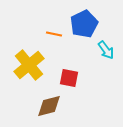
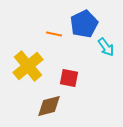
cyan arrow: moved 3 px up
yellow cross: moved 1 px left, 1 px down
